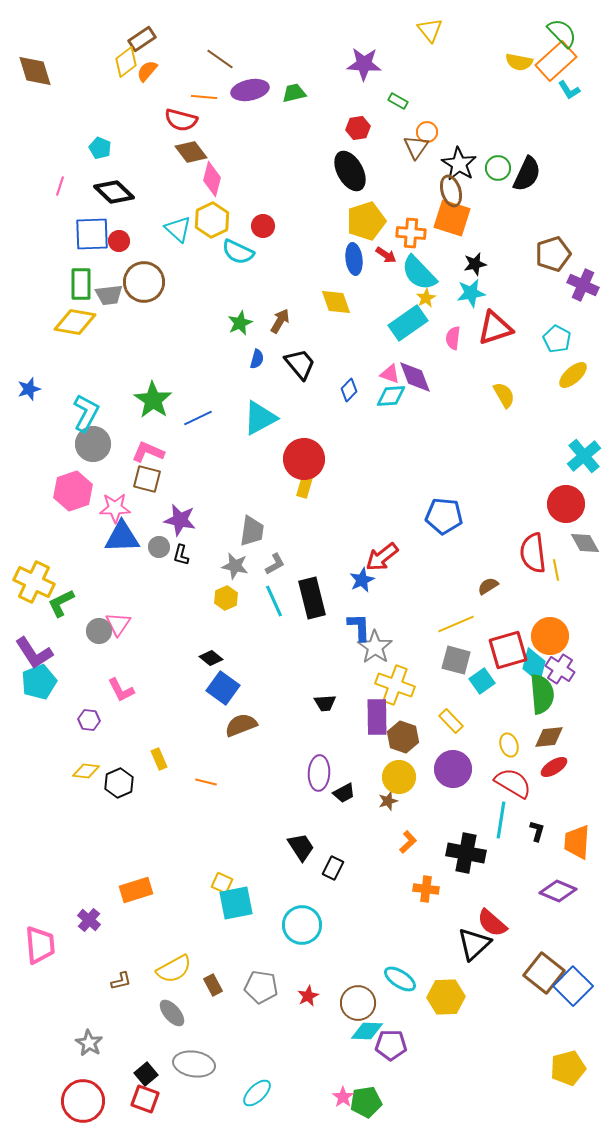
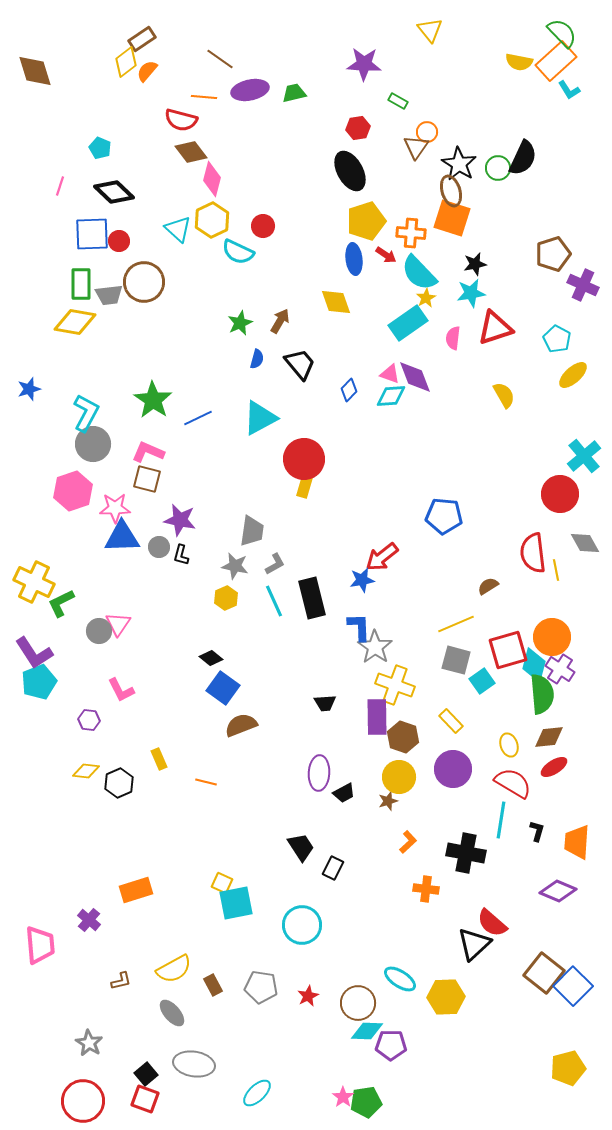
black semicircle at (527, 174): moved 4 px left, 16 px up
red circle at (566, 504): moved 6 px left, 10 px up
blue star at (362, 580): rotated 15 degrees clockwise
orange circle at (550, 636): moved 2 px right, 1 px down
